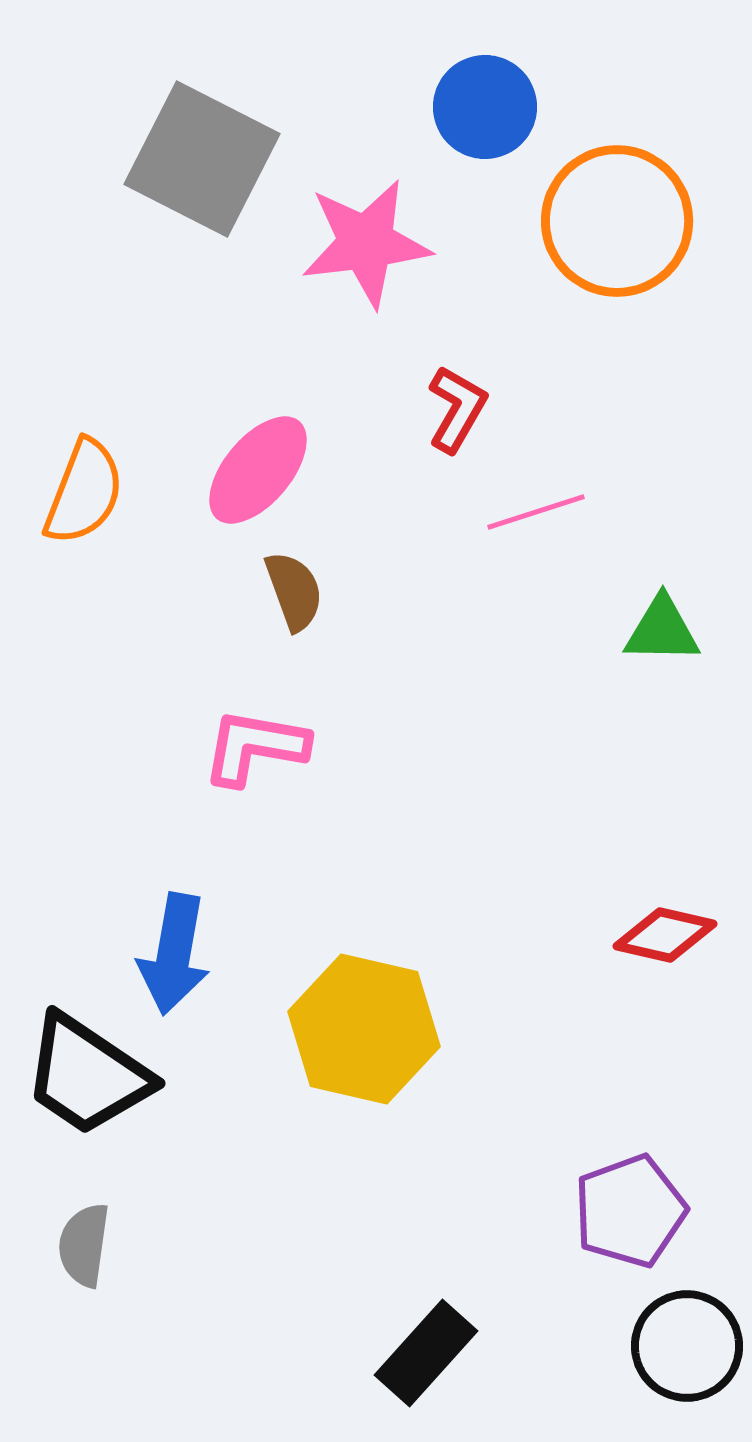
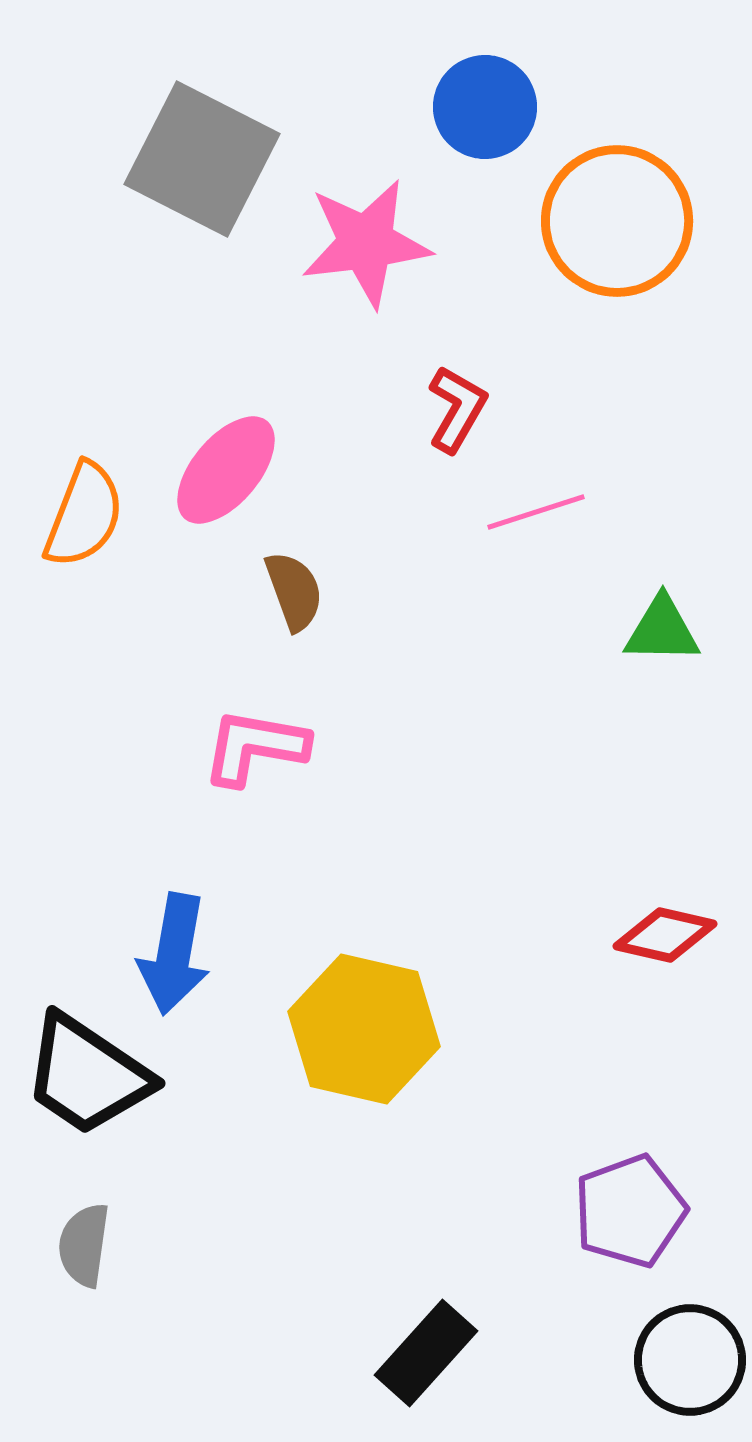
pink ellipse: moved 32 px left
orange semicircle: moved 23 px down
black circle: moved 3 px right, 14 px down
